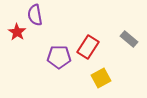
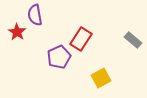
gray rectangle: moved 4 px right, 1 px down
red rectangle: moved 7 px left, 8 px up
purple pentagon: rotated 25 degrees counterclockwise
